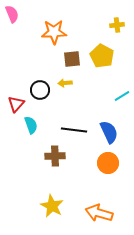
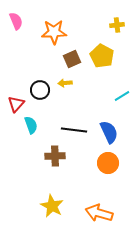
pink semicircle: moved 4 px right, 7 px down
brown square: rotated 18 degrees counterclockwise
